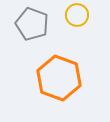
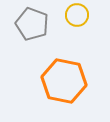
orange hexagon: moved 5 px right, 3 px down; rotated 9 degrees counterclockwise
